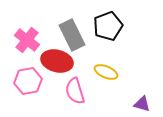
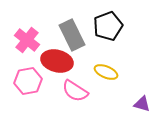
pink semicircle: rotated 40 degrees counterclockwise
